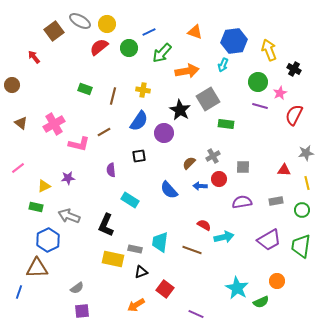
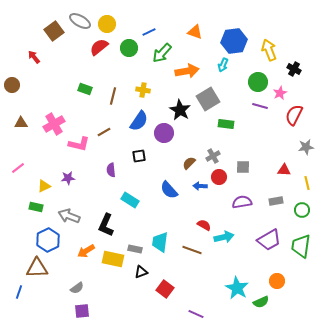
brown triangle at (21, 123): rotated 40 degrees counterclockwise
gray star at (306, 153): moved 6 px up
red circle at (219, 179): moved 2 px up
orange arrow at (136, 305): moved 50 px left, 54 px up
